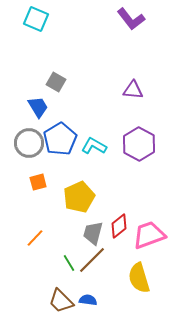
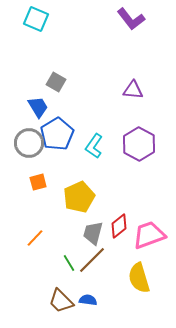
blue pentagon: moved 3 px left, 5 px up
cyan L-shape: rotated 85 degrees counterclockwise
